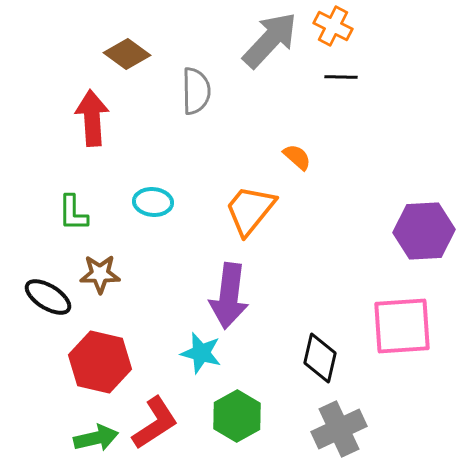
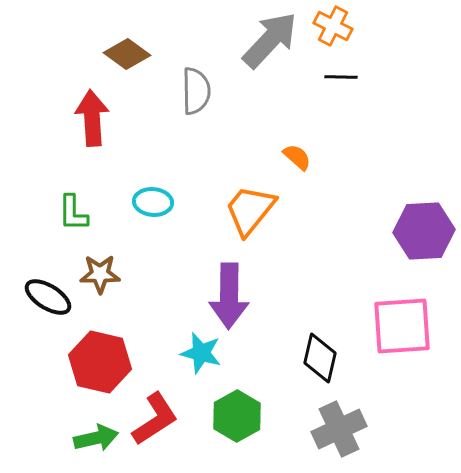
purple arrow: rotated 6 degrees counterclockwise
red L-shape: moved 4 px up
